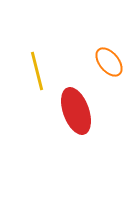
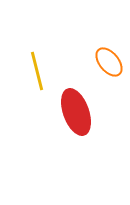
red ellipse: moved 1 px down
